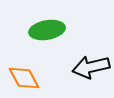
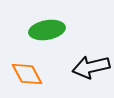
orange diamond: moved 3 px right, 4 px up
